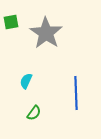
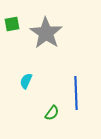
green square: moved 1 px right, 2 px down
green semicircle: moved 18 px right
